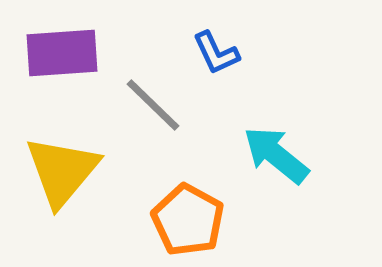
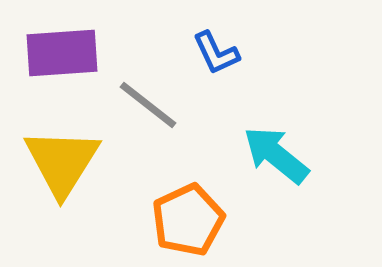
gray line: moved 5 px left; rotated 6 degrees counterclockwise
yellow triangle: moved 9 px up; rotated 8 degrees counterclockwise
orange pentagon: rotated 18 degrees clockwise
